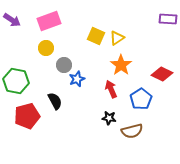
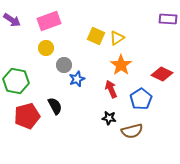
black semicircle: moved 5 px down
